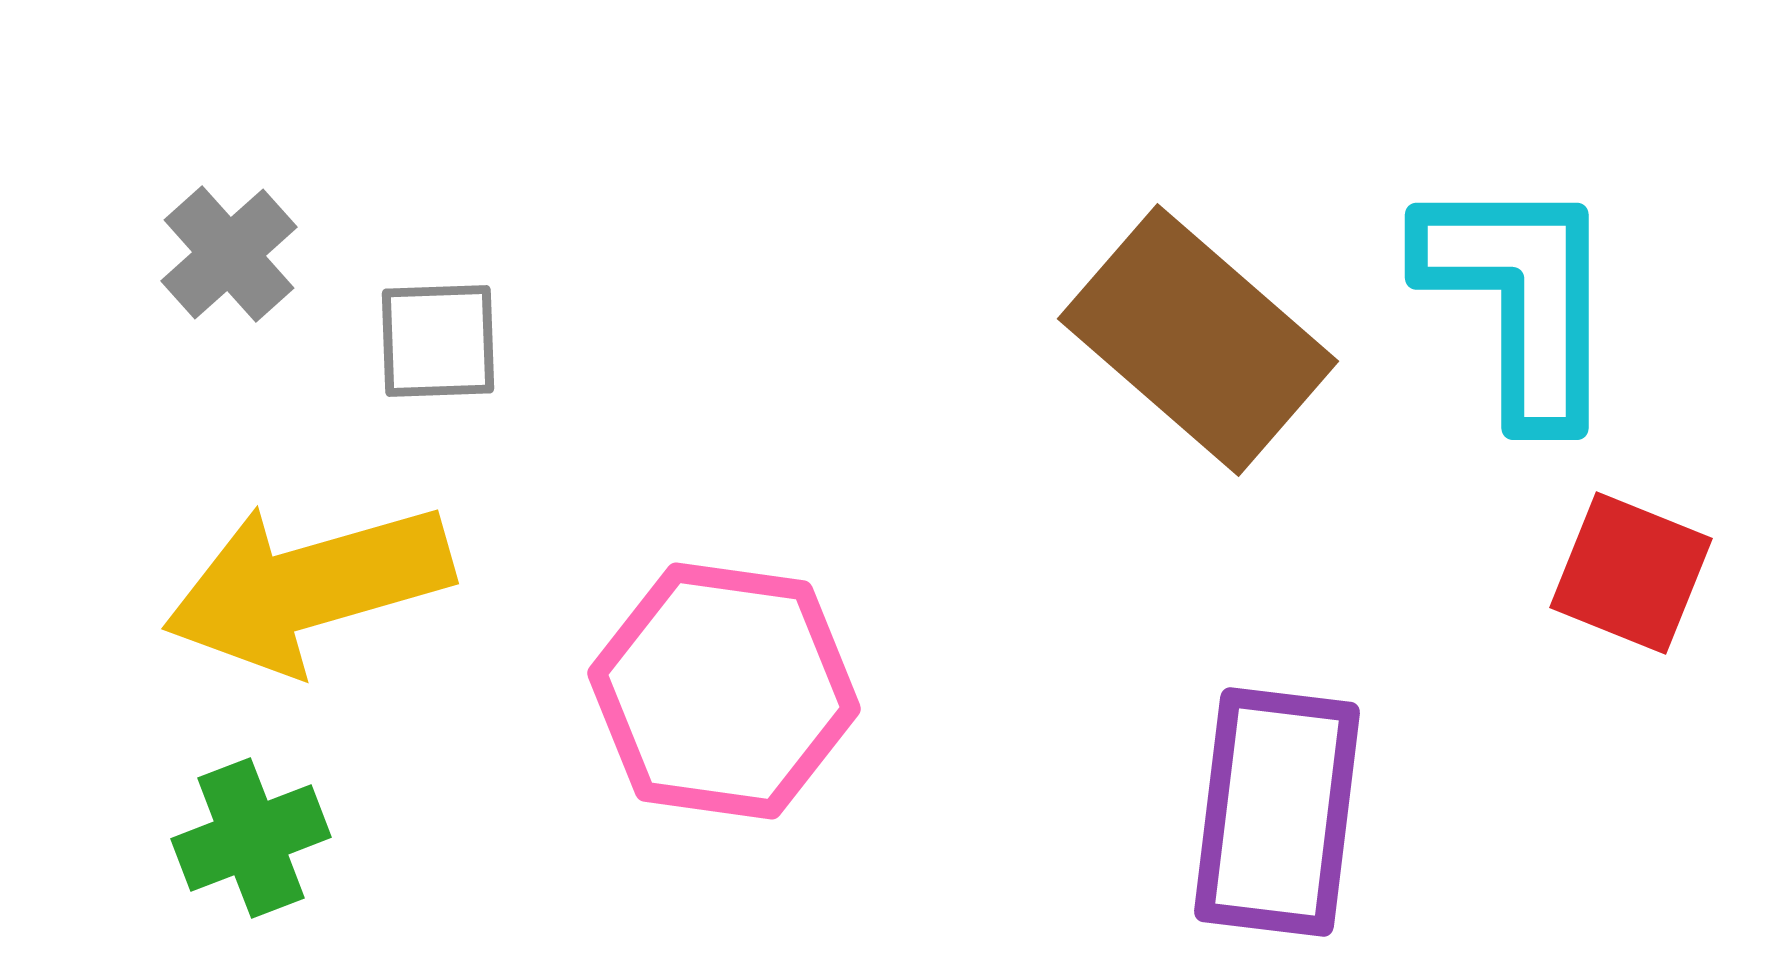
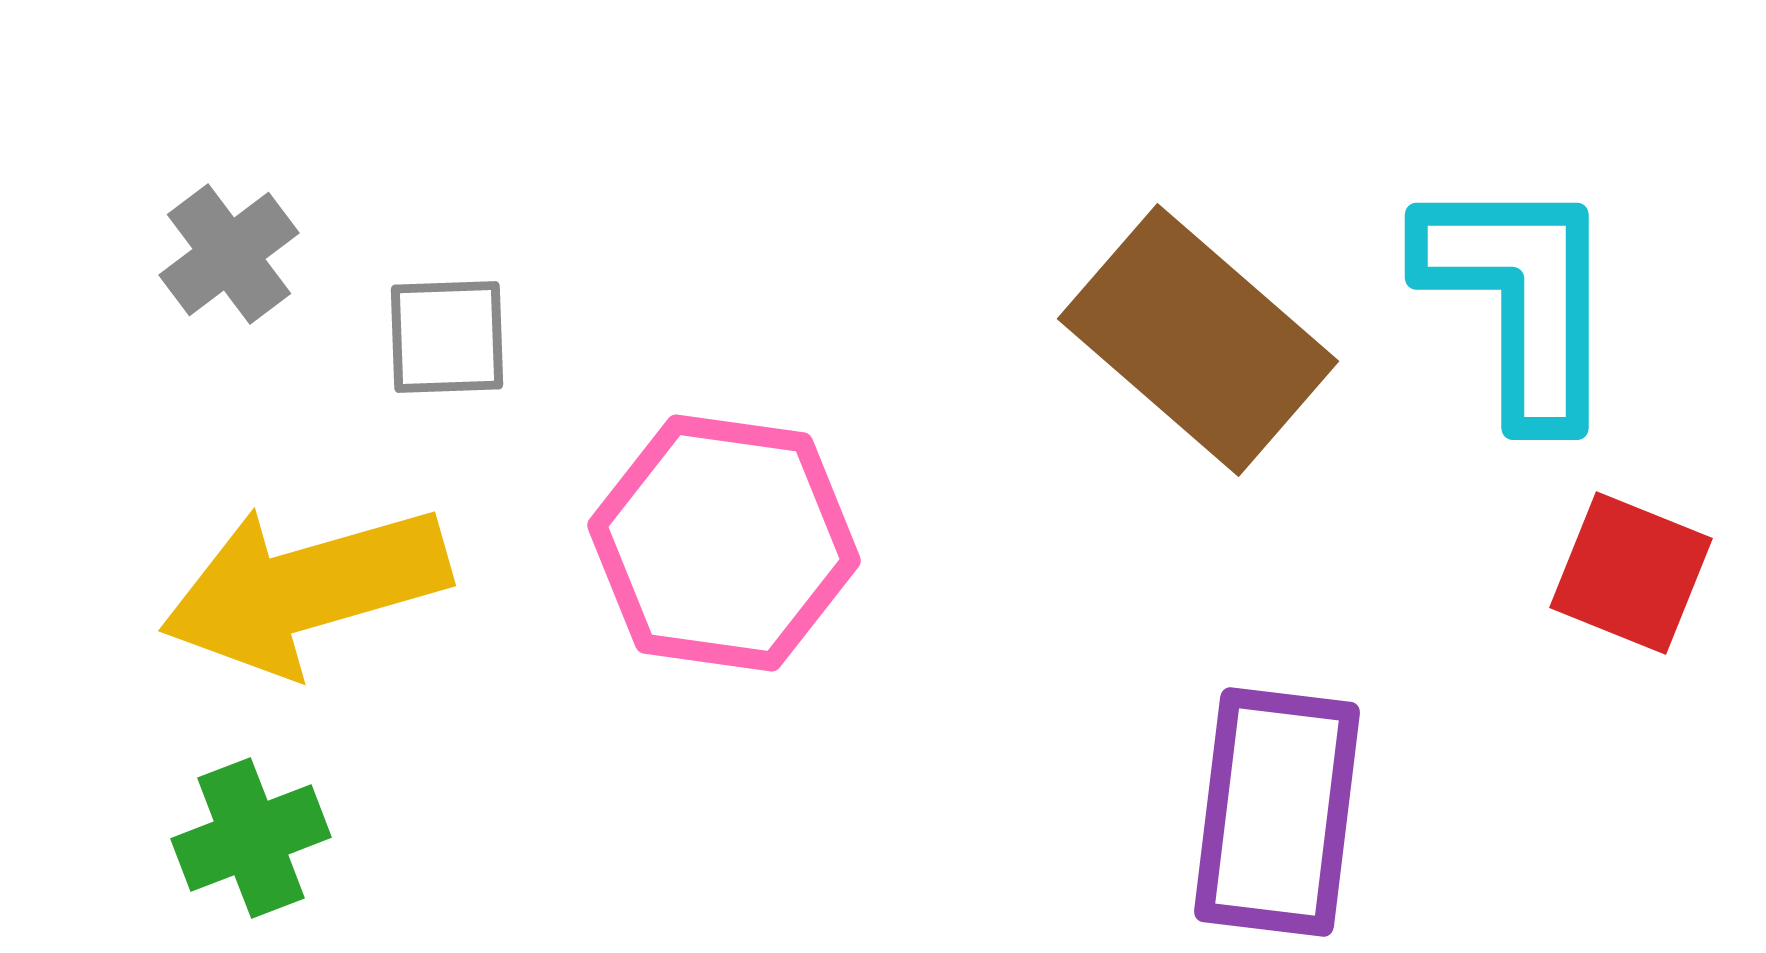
gray cross: rotated 5 degrees clockwise
gray square: moved 9 px right, 4 px up
yellow arrow: moved 3 px left, 2 px down
pink hexagon: moved 148 px up
